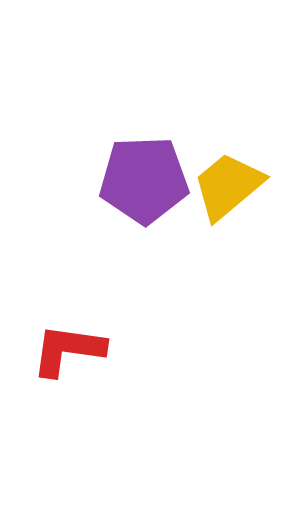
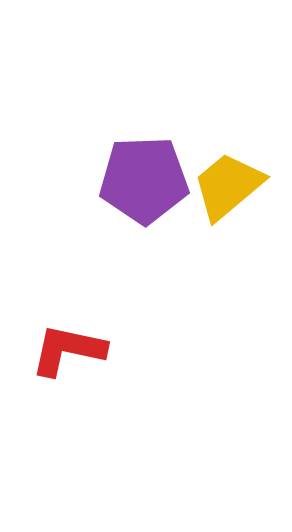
red L-shape: rotated 4 degrees clockwise
